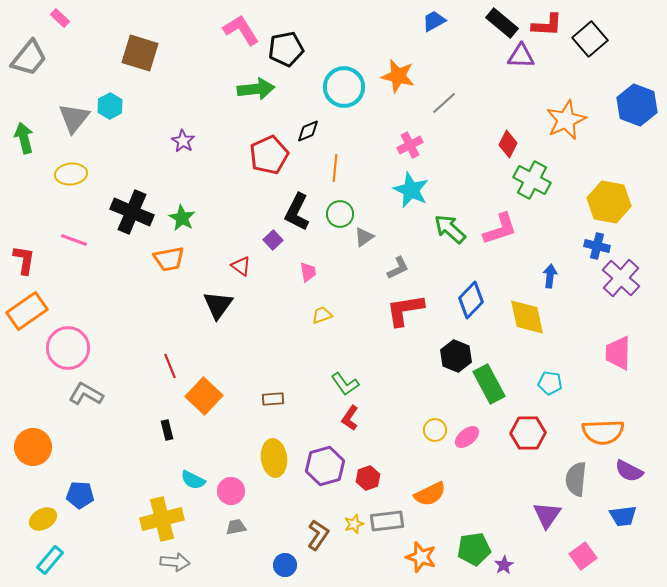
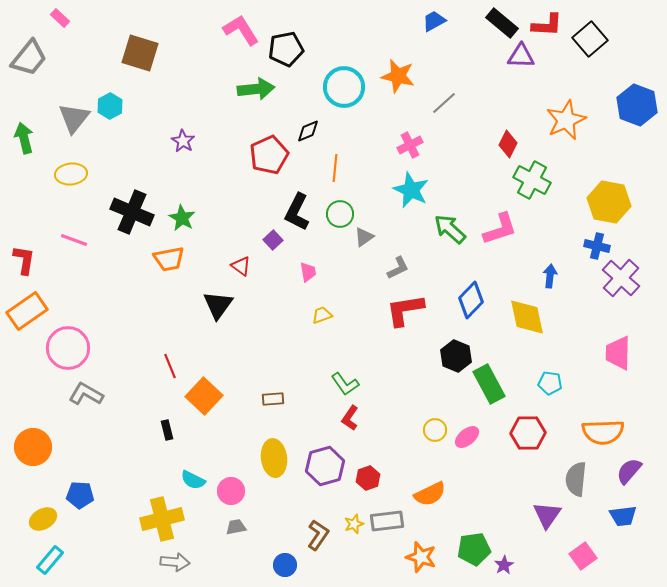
purple semicircle at (629, 471): rotated 104 degrees clockwise
